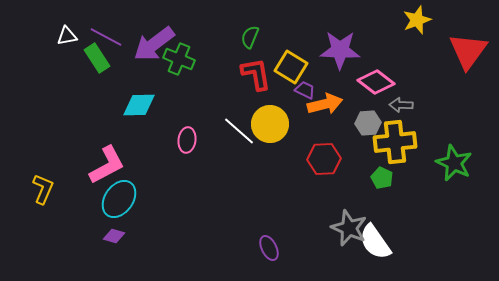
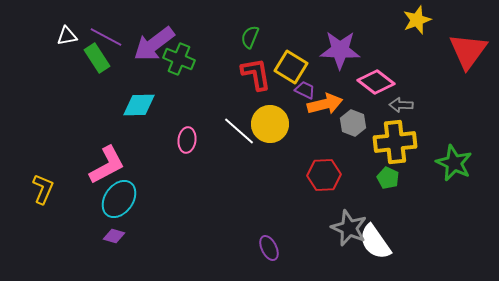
gray hexagon: moved 15 px left; rotated 25 degrees clockwise
red hexagon: moved 16 px down
green pentagon: moved 6 px right
